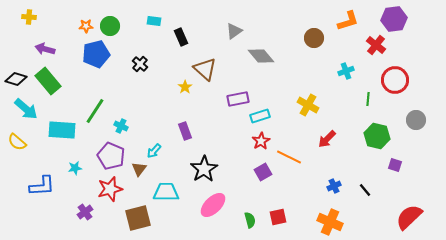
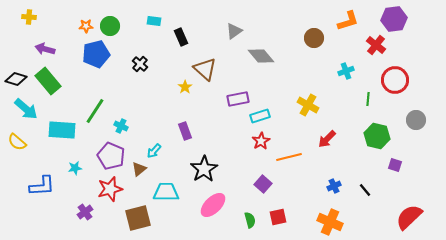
orange line at (289, 157): rotated 40 degrees counterclockwise
brown triangle at (139, 169): rotated 14 degrees clockwise
purple square at (263, 172): moved 12 px down; rotated 18 degrees counterclockwise
